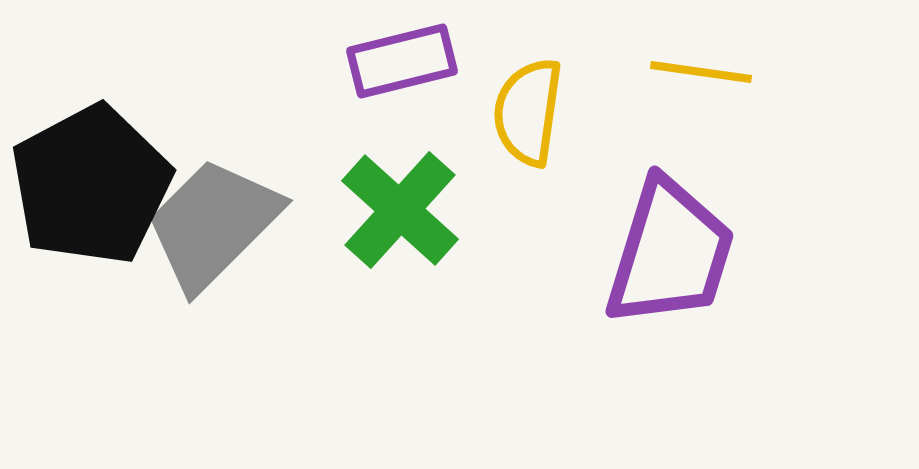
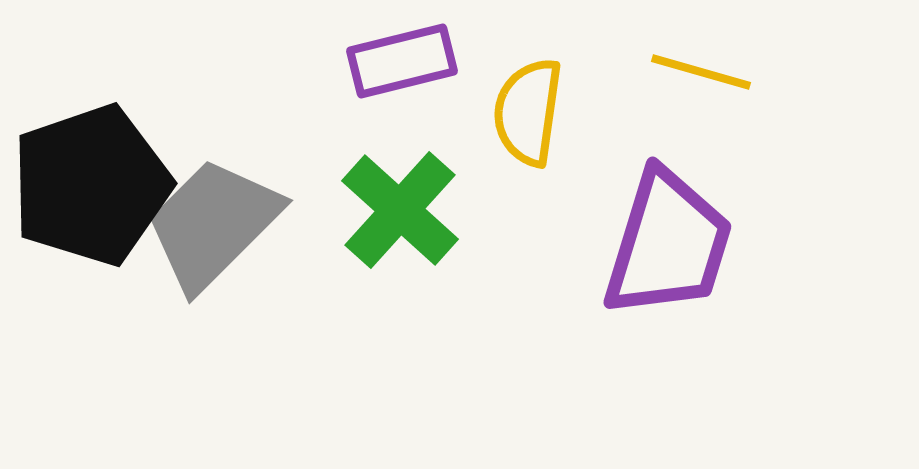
yellow line: rotated 8 degrees clockwise
black pentagon: rotated 9 degrees clockwise
purple trapezoid: moved 2 px left, 9 px up
